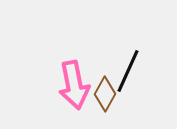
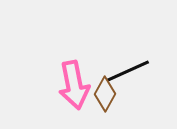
black line: rotated 42 degrees clockwise
